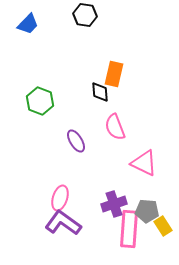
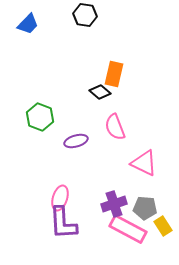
black diamond: rotated 45 degrees counterclockwise
green hexagon: moved 16 px down
purple ellipse: rotated 75 degrees counterclockwise
gray pentagon: moved 2 px left, 3 px up
purple L-shape: rotated 129 degrees counterclockwise
pink rectangle: moved 1 px left; rotated 66 degrees counterclockwise
